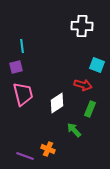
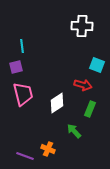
green arrow: moved 1 px down
